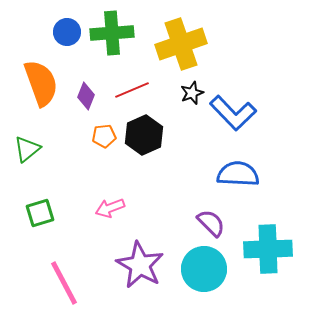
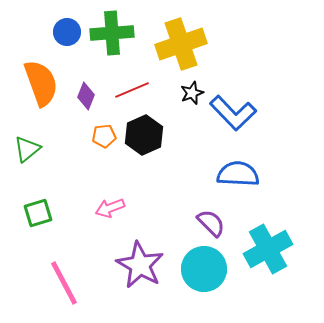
green square: moved 2 px left
cyan cross: rotated 27 degrees counterclockwise
